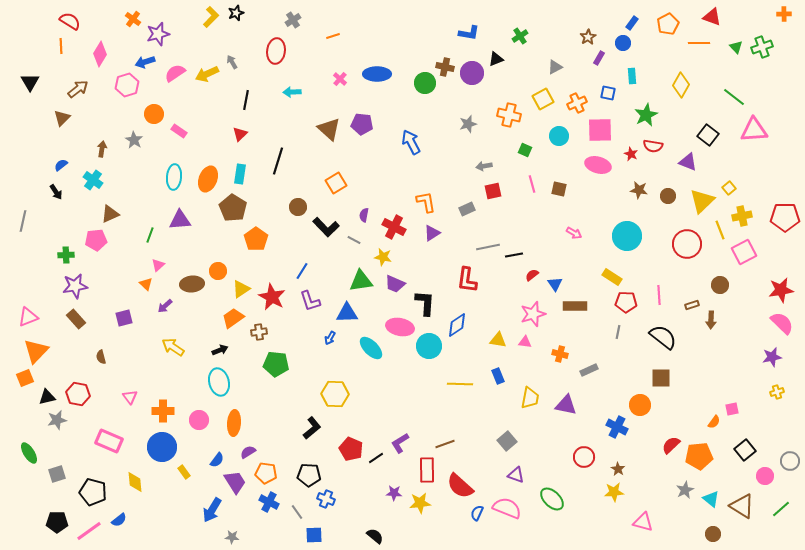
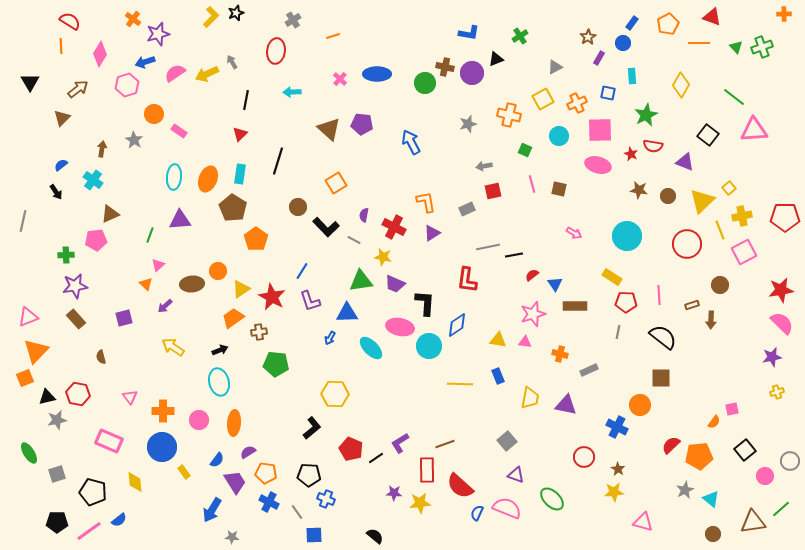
purple triangle at (688, 162): moved 3 px left
brown triangle at (742, 506): moved 11 px right, 16 px down; rotated 40 degrees counterclockwise
